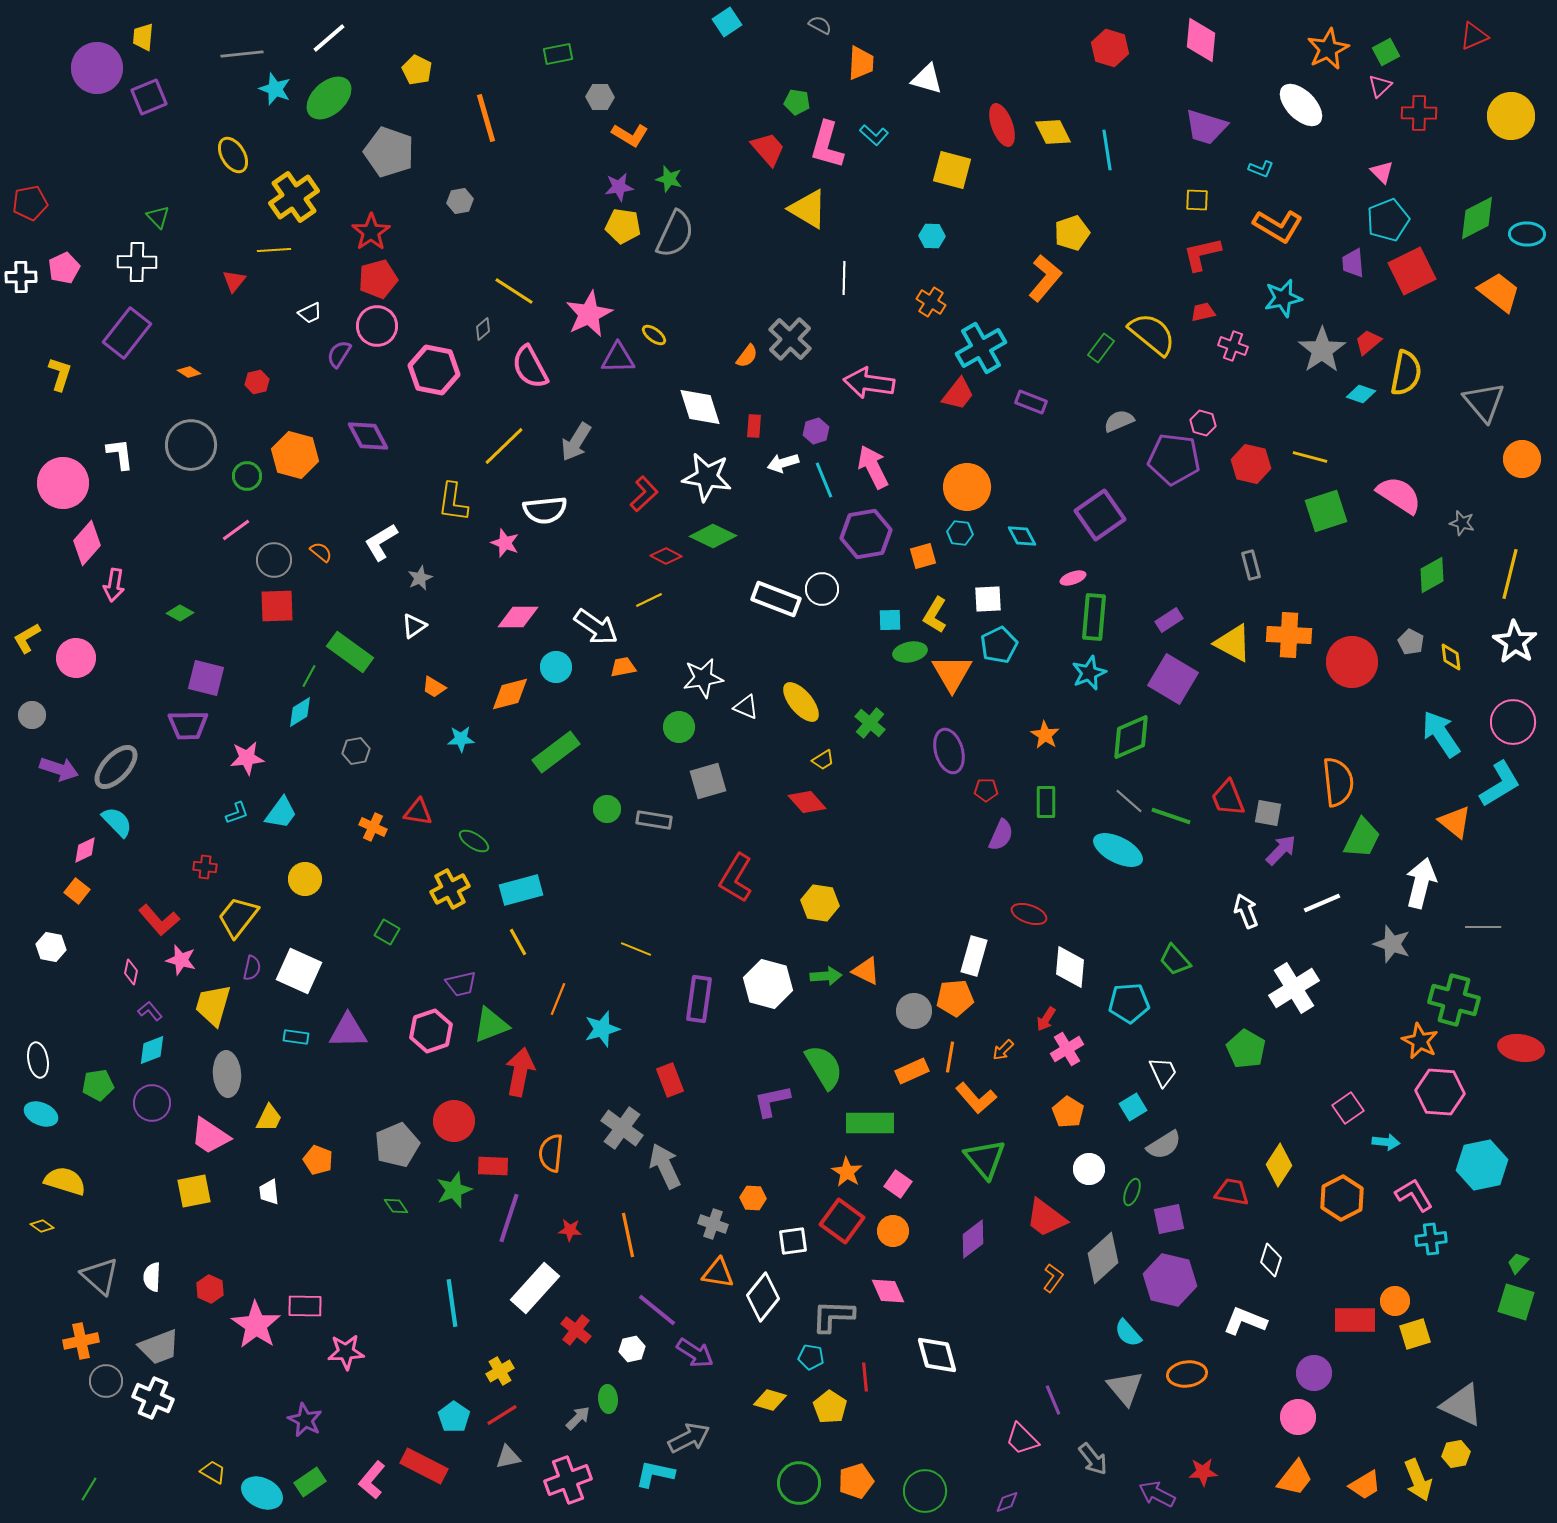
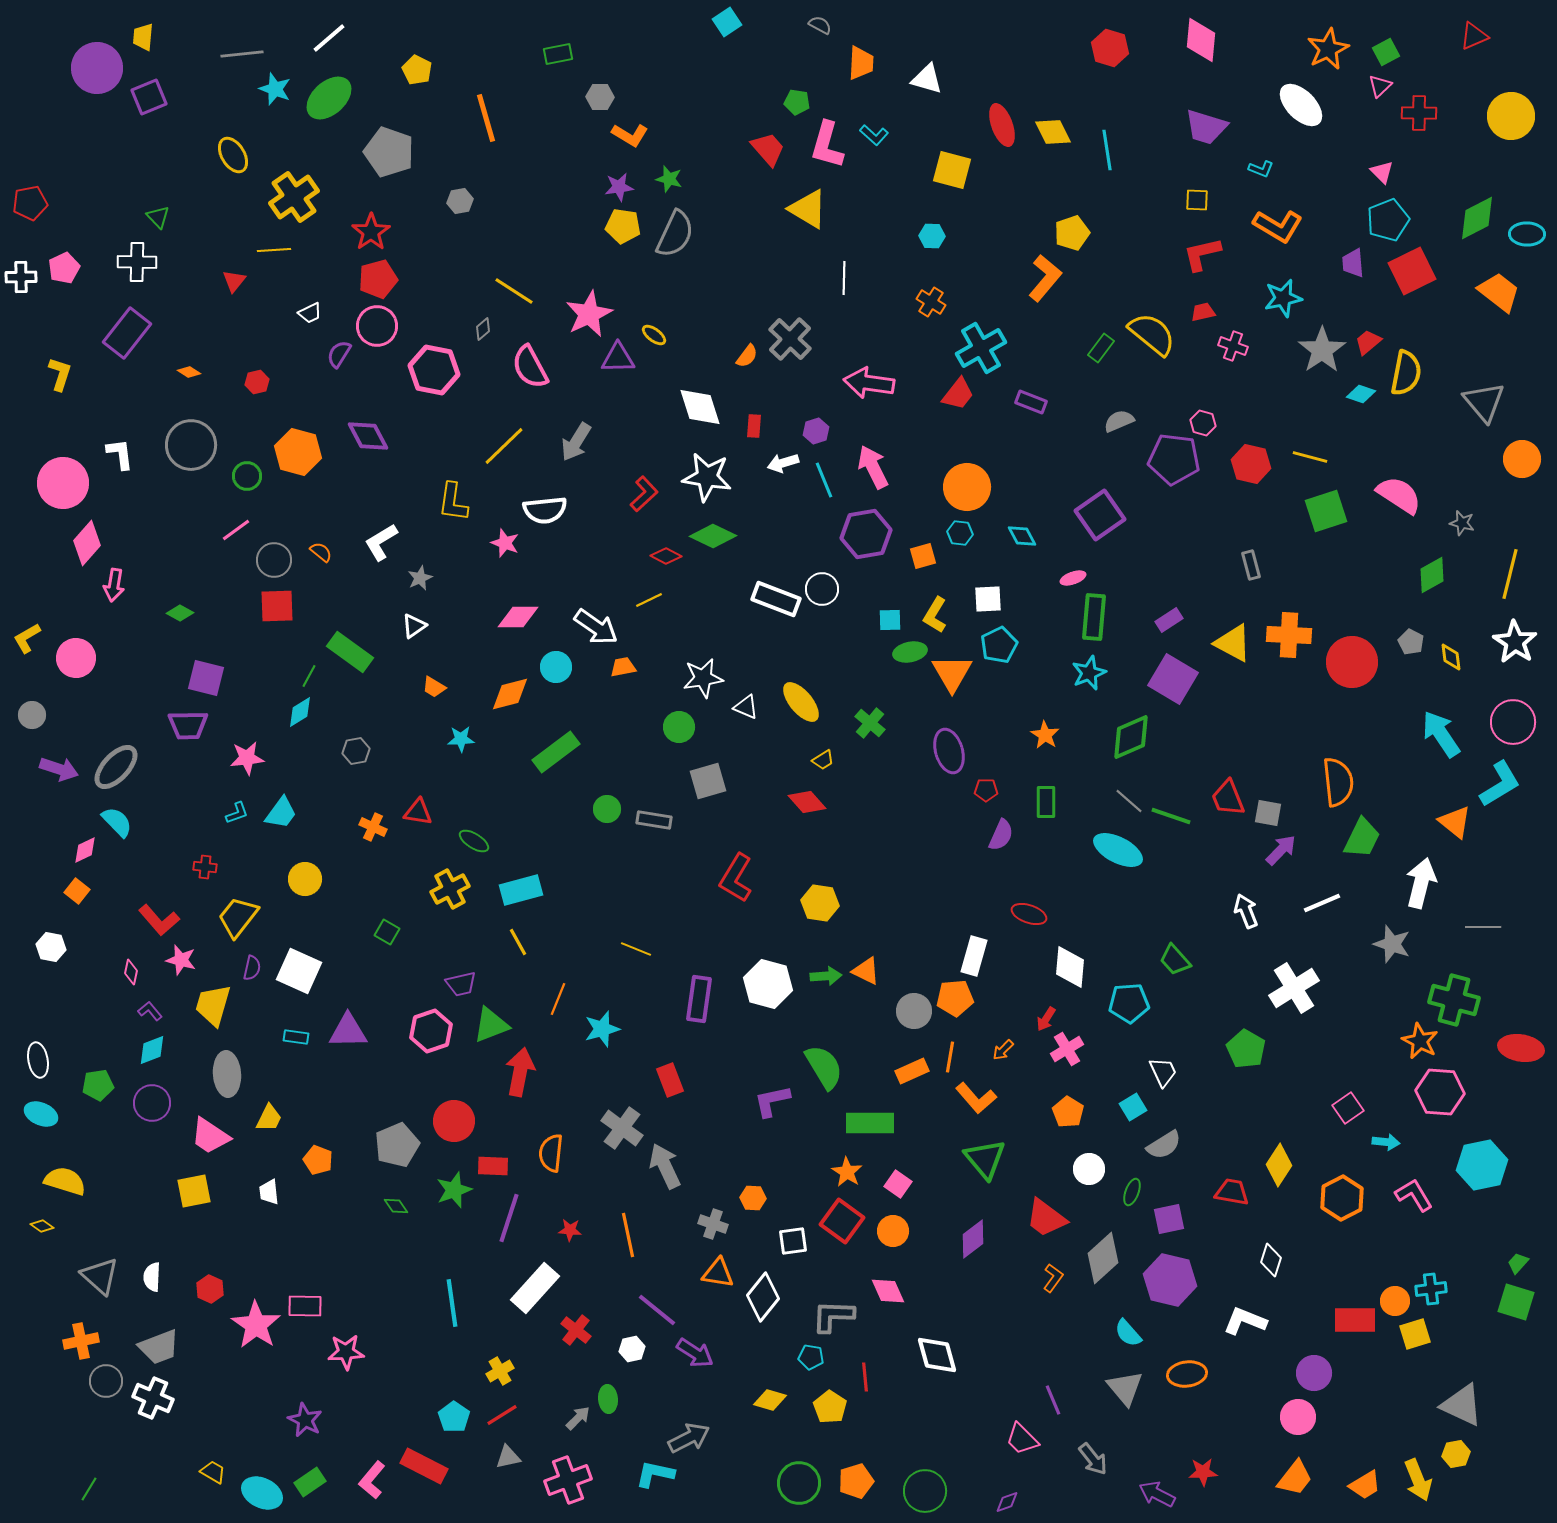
orange hexagon at (295, 455): moved 3 px right, 3 px up
cyan cross at (1431, 1239): moved 50 px down
